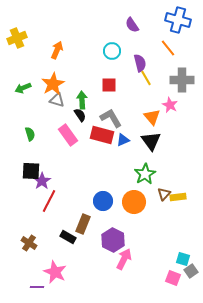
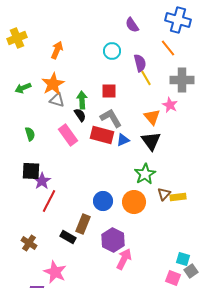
red square at (109, 85): moved 6 px down
